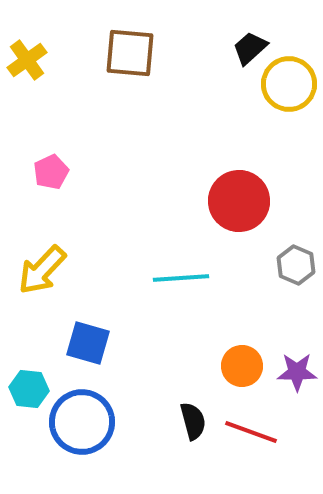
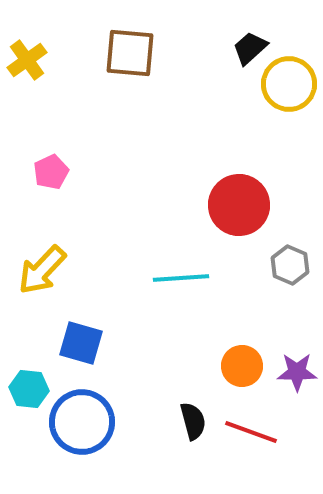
red circle: moved 4 px down
gray hexagon: moved 6 px left
blue square: moved 7 px left
